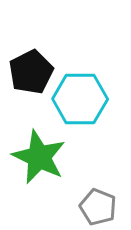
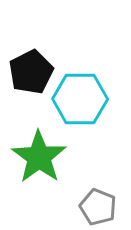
green star: rotated 10 degrees clockwise
